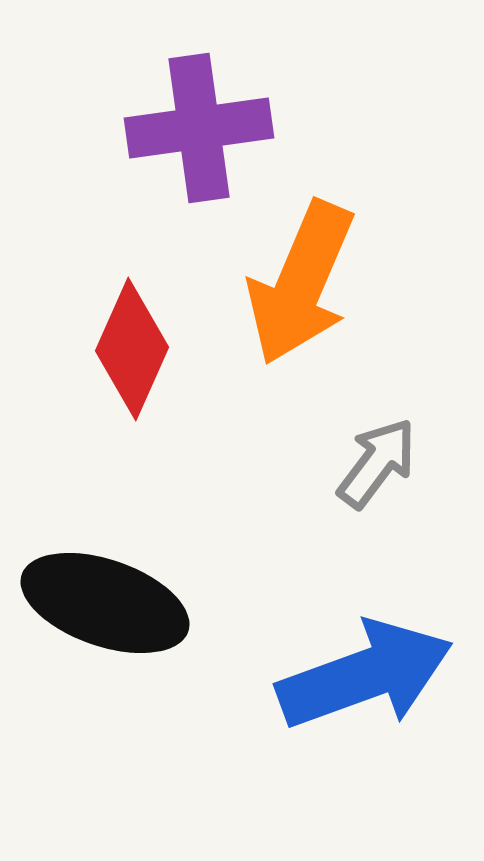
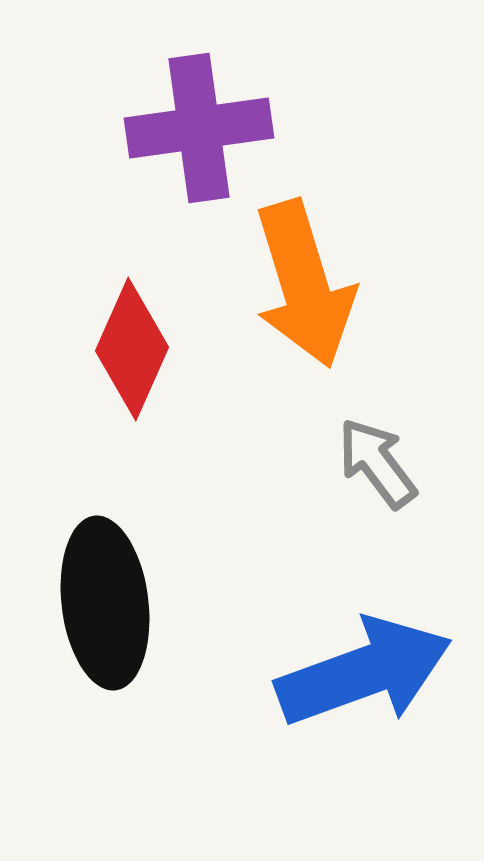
orange arrow: moved 3 px right, 1 px down; rotated 40 degrees counterclockwise
gray arrow: rotated 74 degrees counterclockwise
black ellipse: rotated 64 degrees clockwise
blue arrow: moved 1 px left, 3 px up
